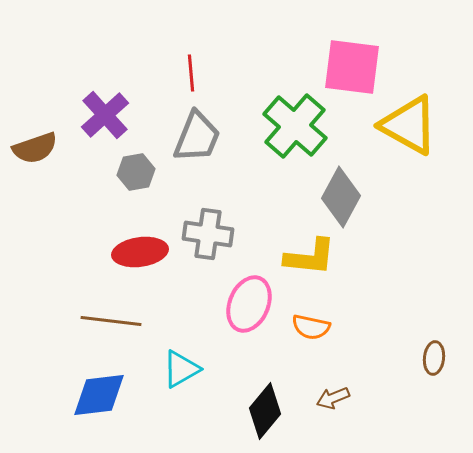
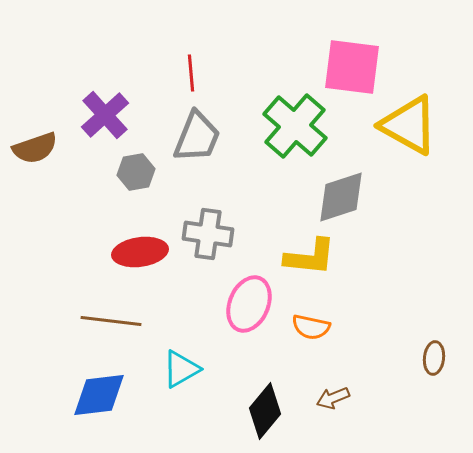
gray diamond: rotated 44 degrees clockwise
